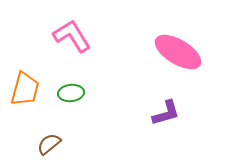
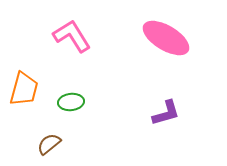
pink ellipse: moved 12 px left, 14 px up
orange trapezoid: moved 1 px left
green ellipse: moved 9 px down
